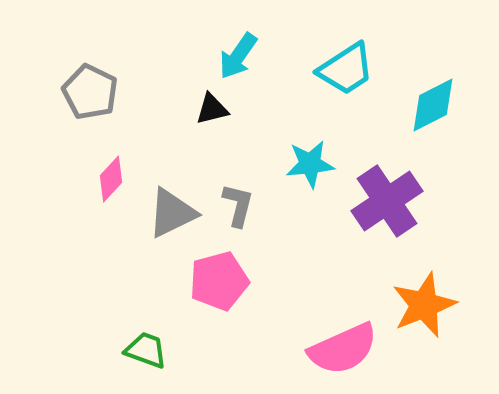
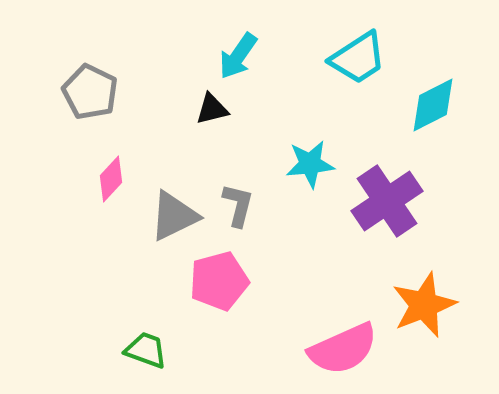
cyan trapezoid: moved 12 px right, 11 px up
gray triangle: moved 2 px right, 3 px down
